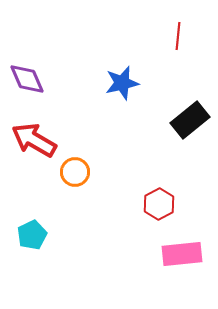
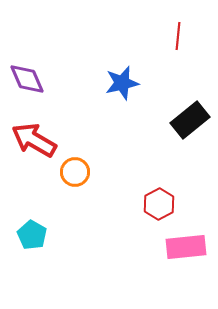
cyan pentagon: rotated 16 degrees counterclockwise
pink rectangle: moved 4 px right, 7 px up
